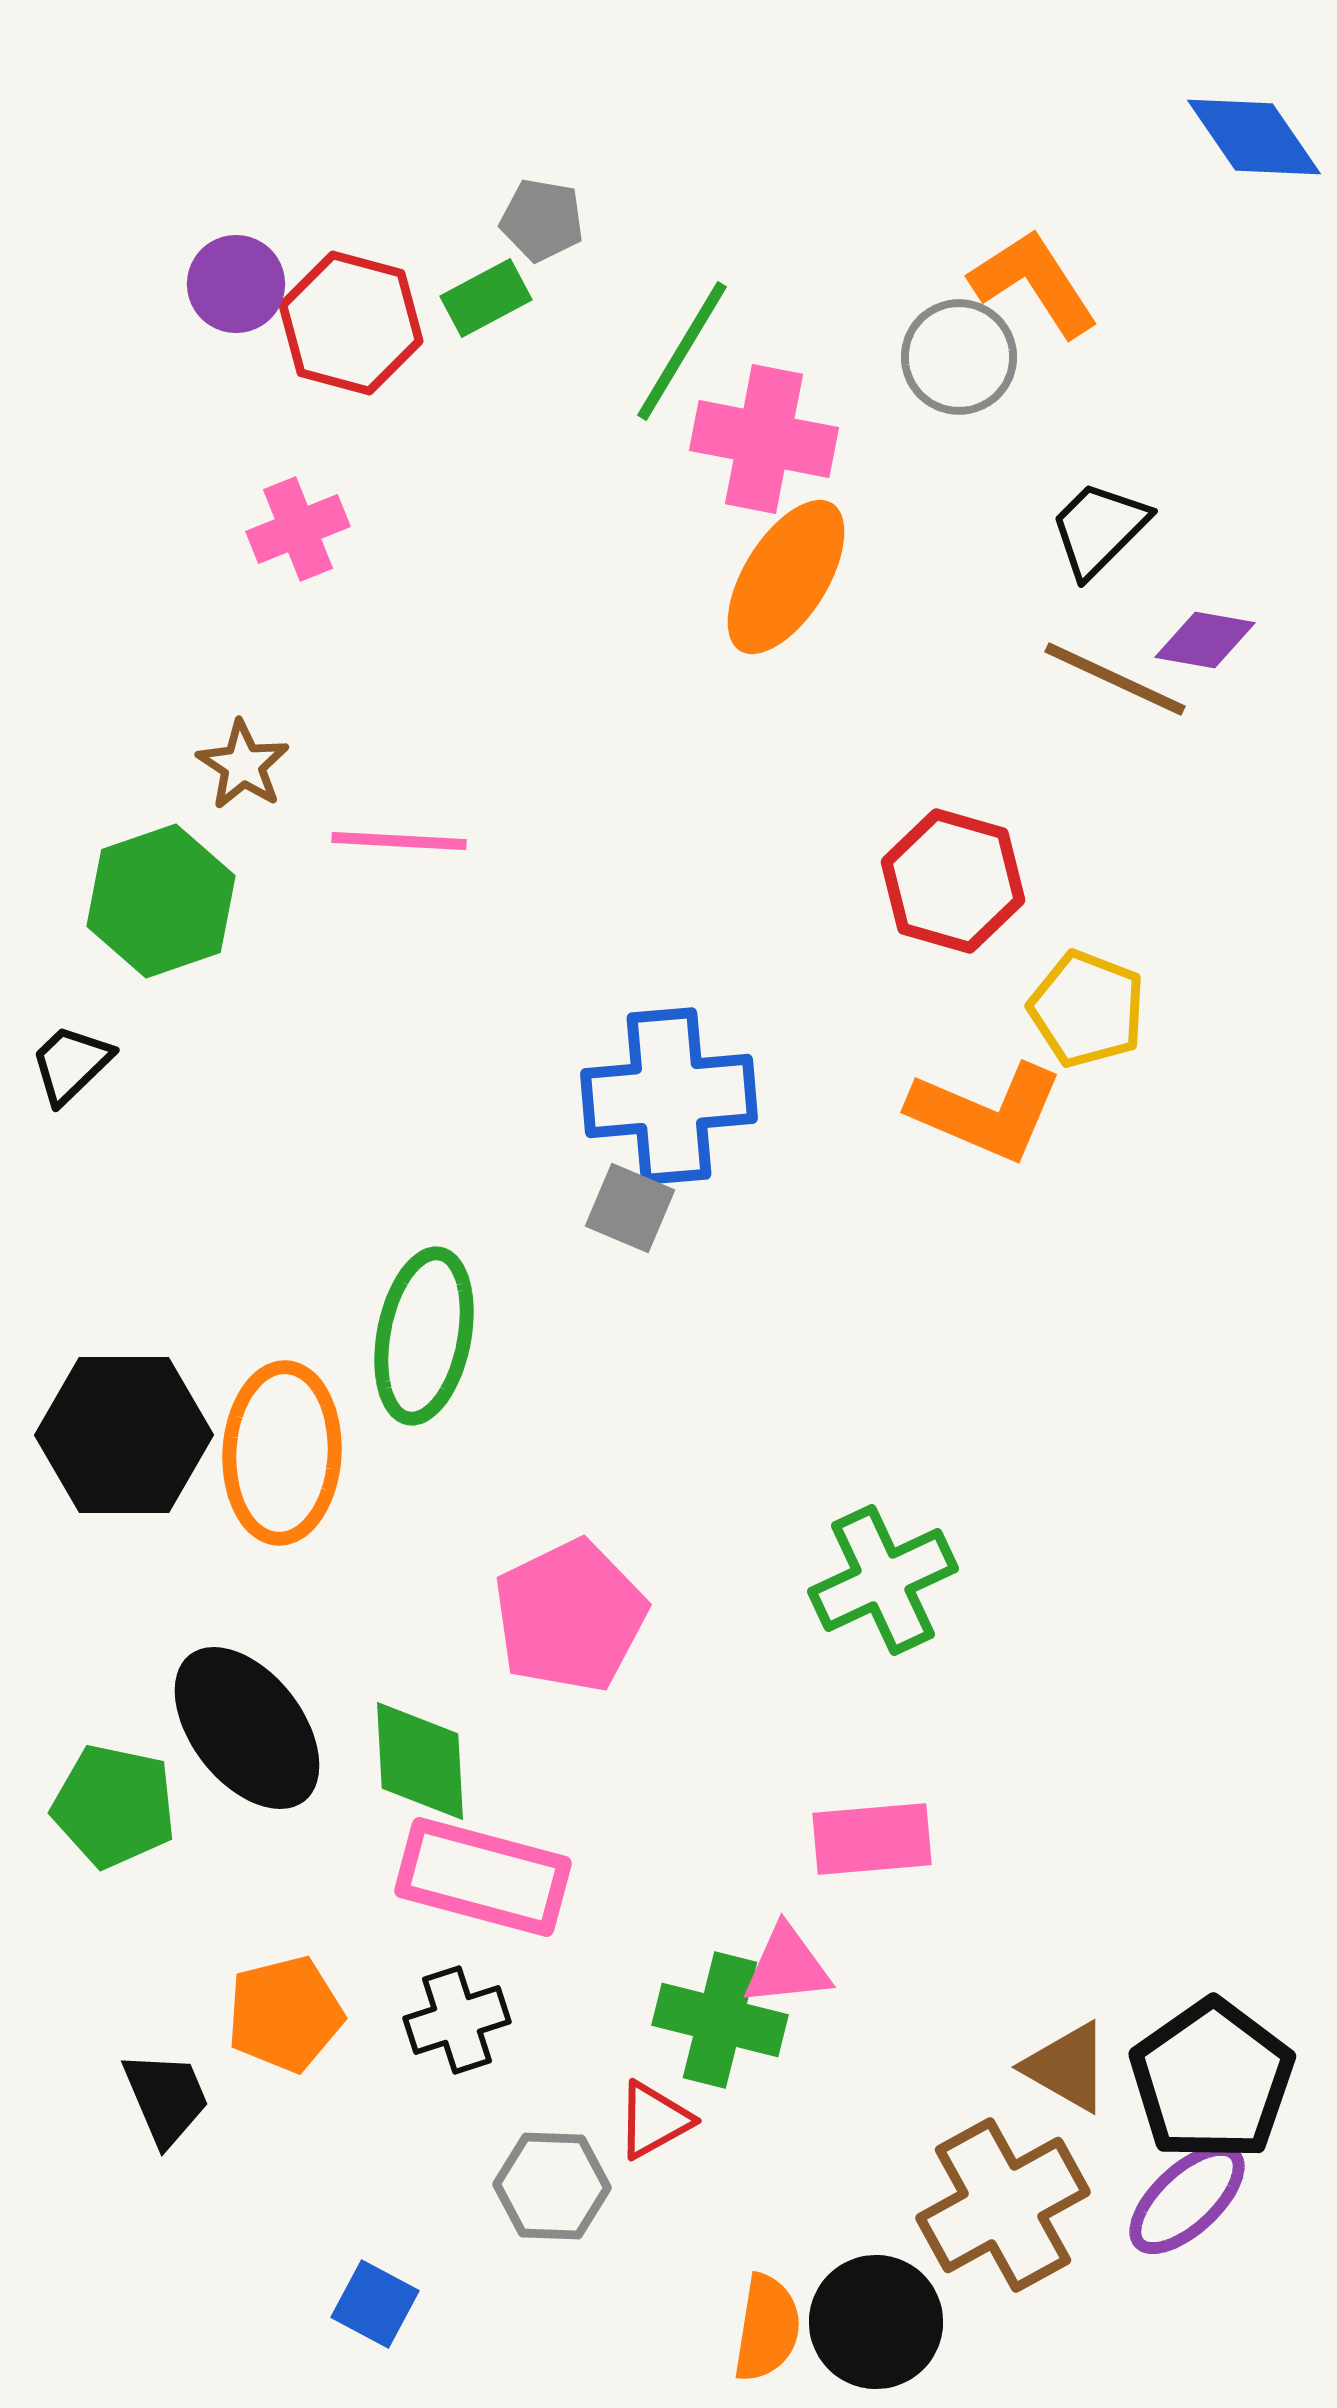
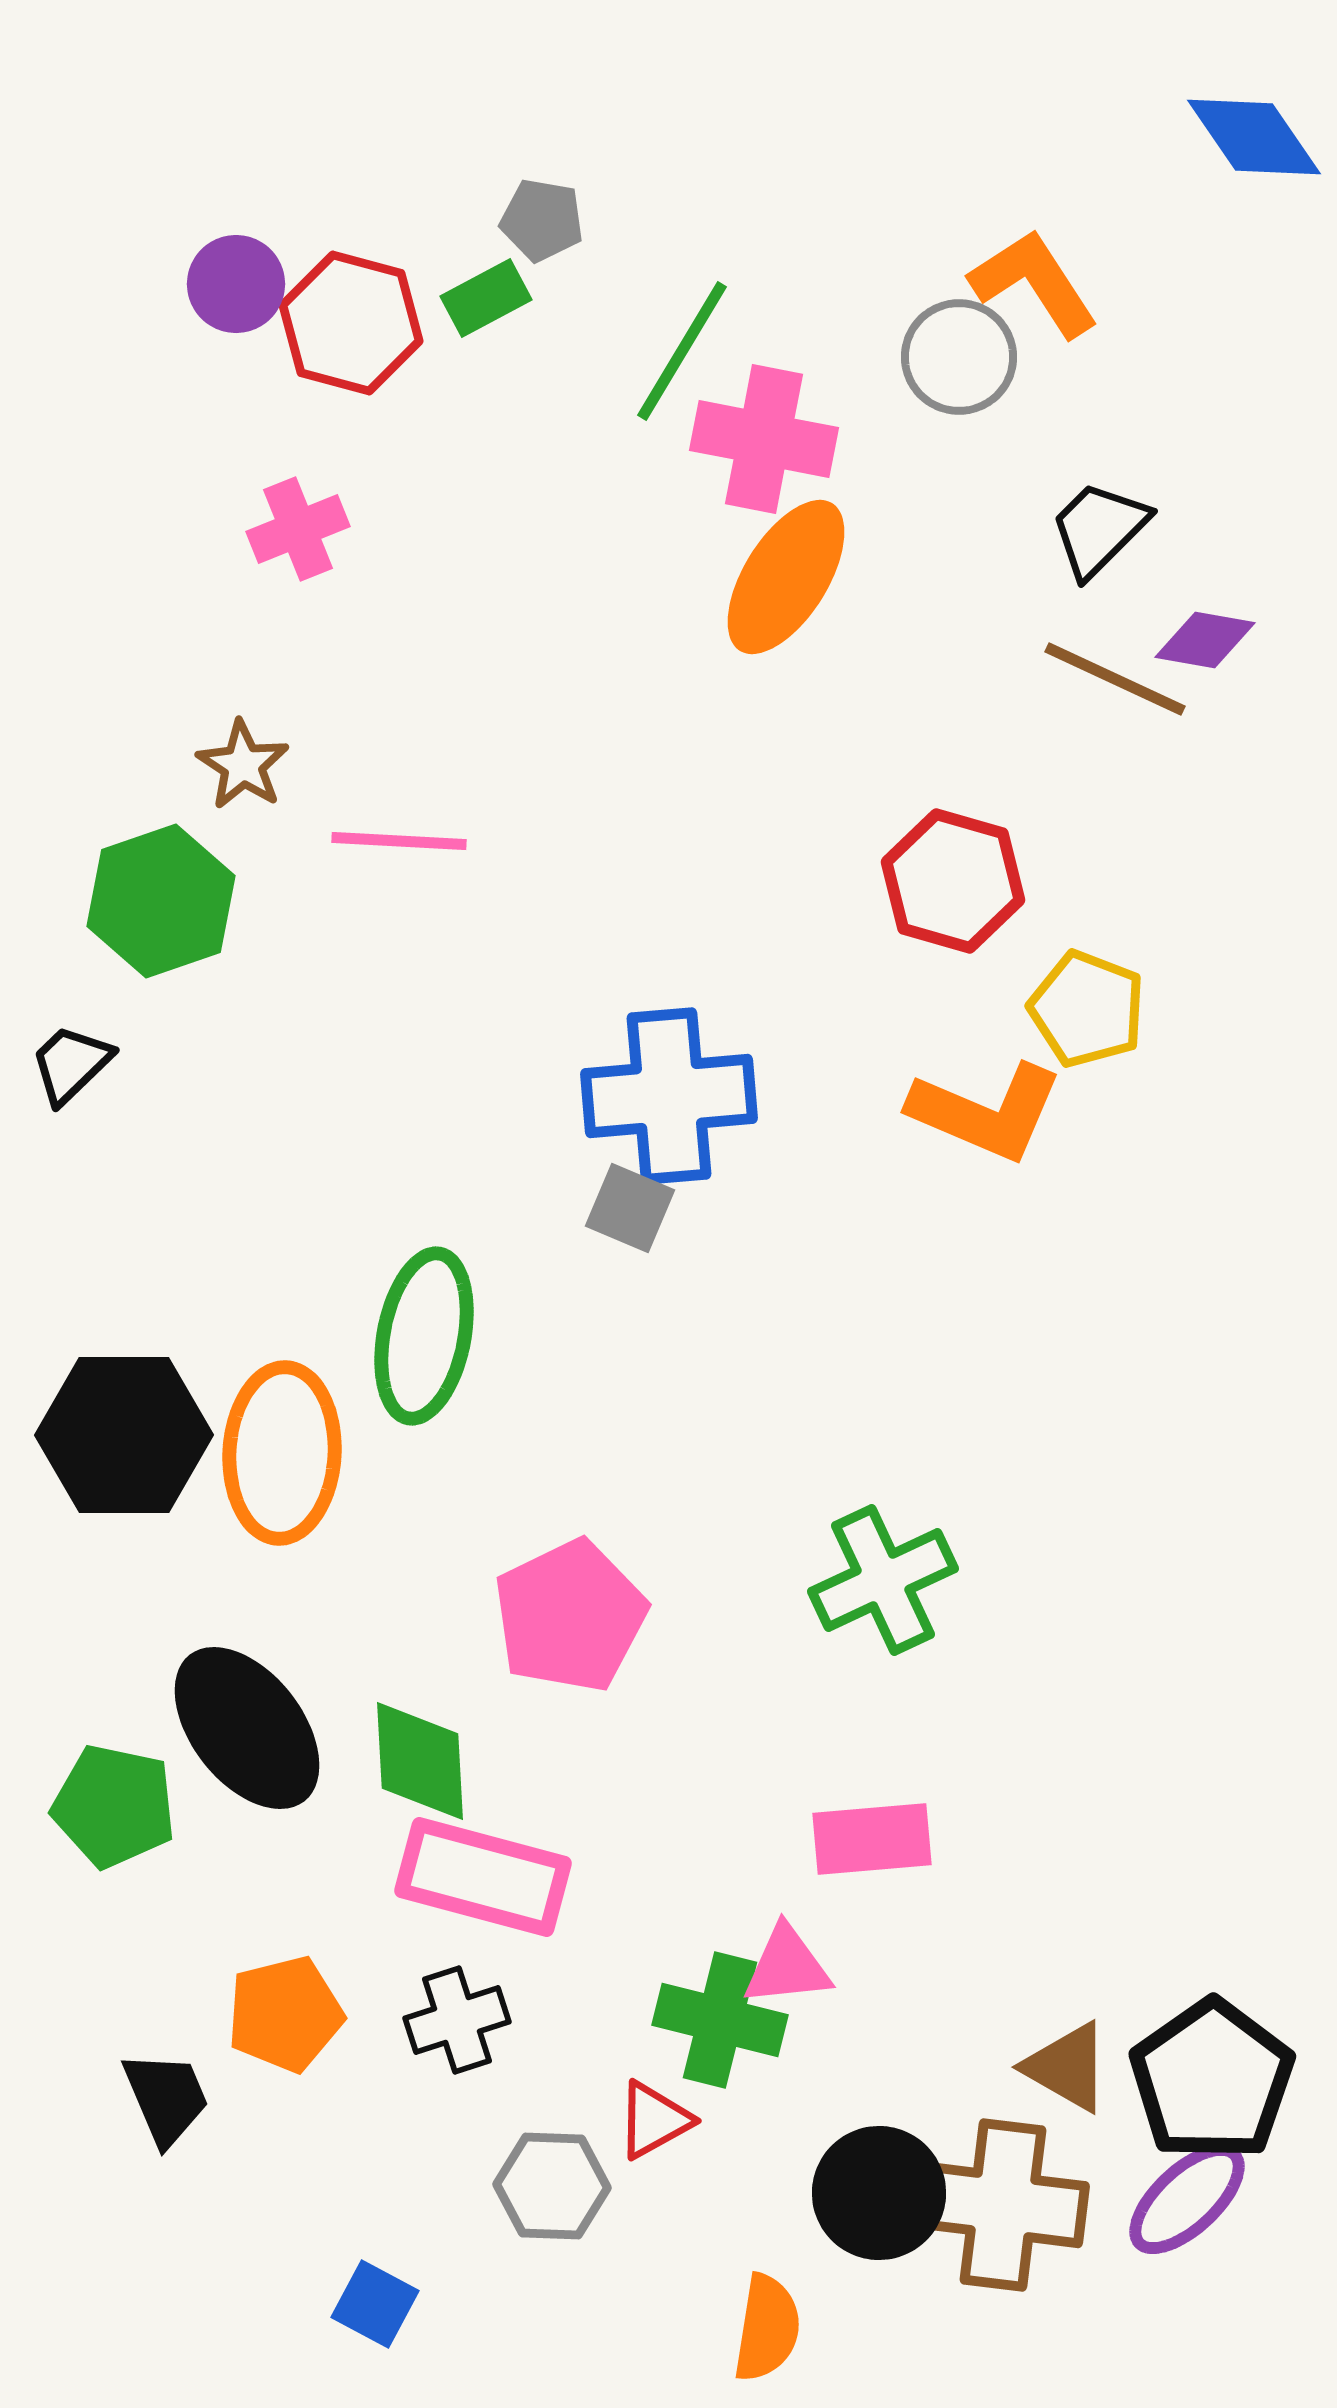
brown cross at (1003, 2205): rotated 36 degrees clockwise
black circle at (876, 2322): moved 3 px right, 129 px up
